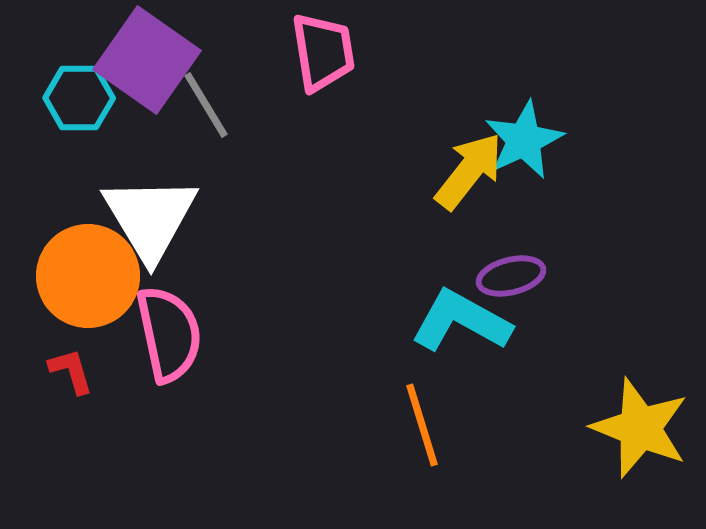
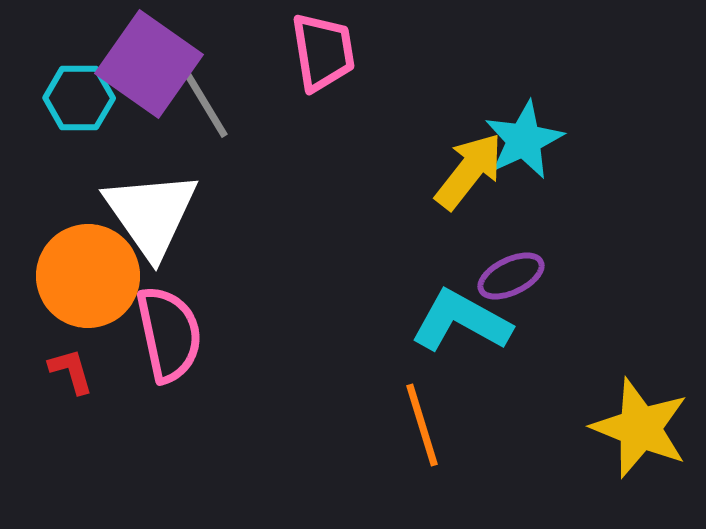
purple square: moved 2 px right, 4 px down
white triangle: moved 1 px right, 4 px up; rotated 4 degrees counterclockwise
purple ellipse: rotated 12 degrees counterclockwise
